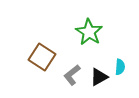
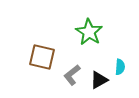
brown square: rotated 20 degrees counterclockwise
black triangle: moved 3 px down
